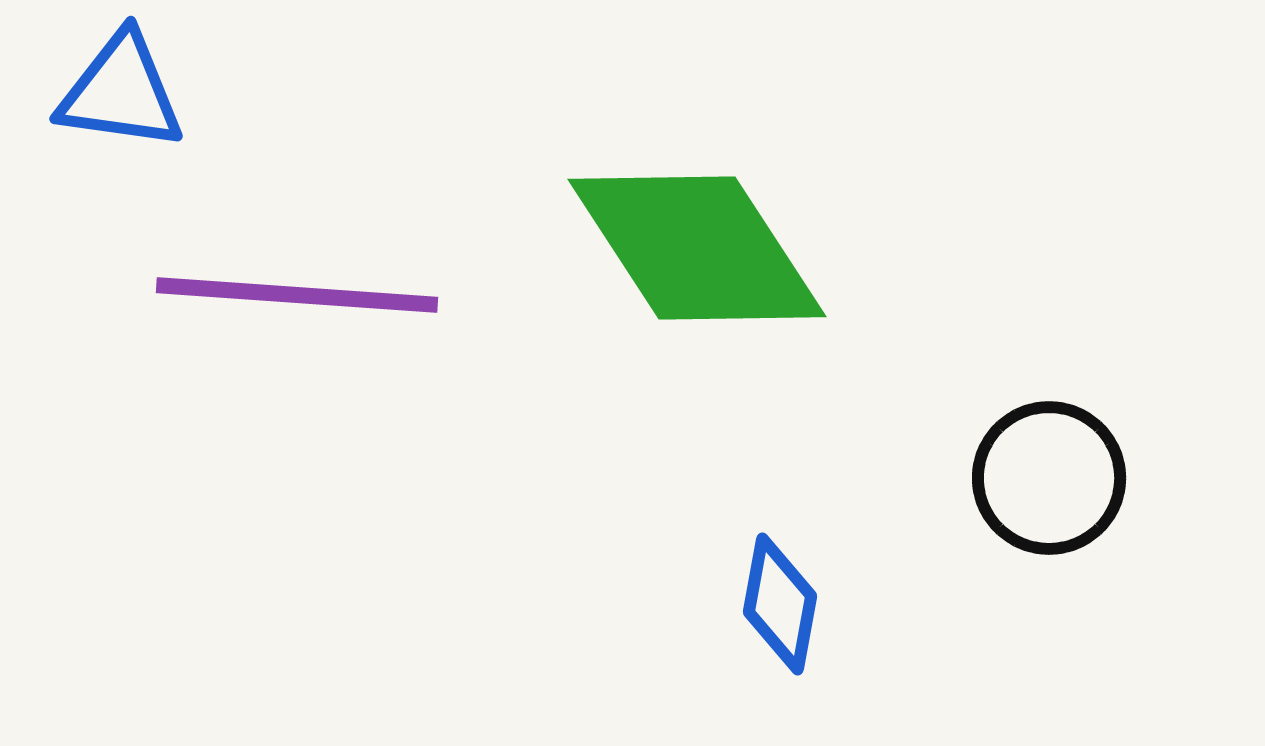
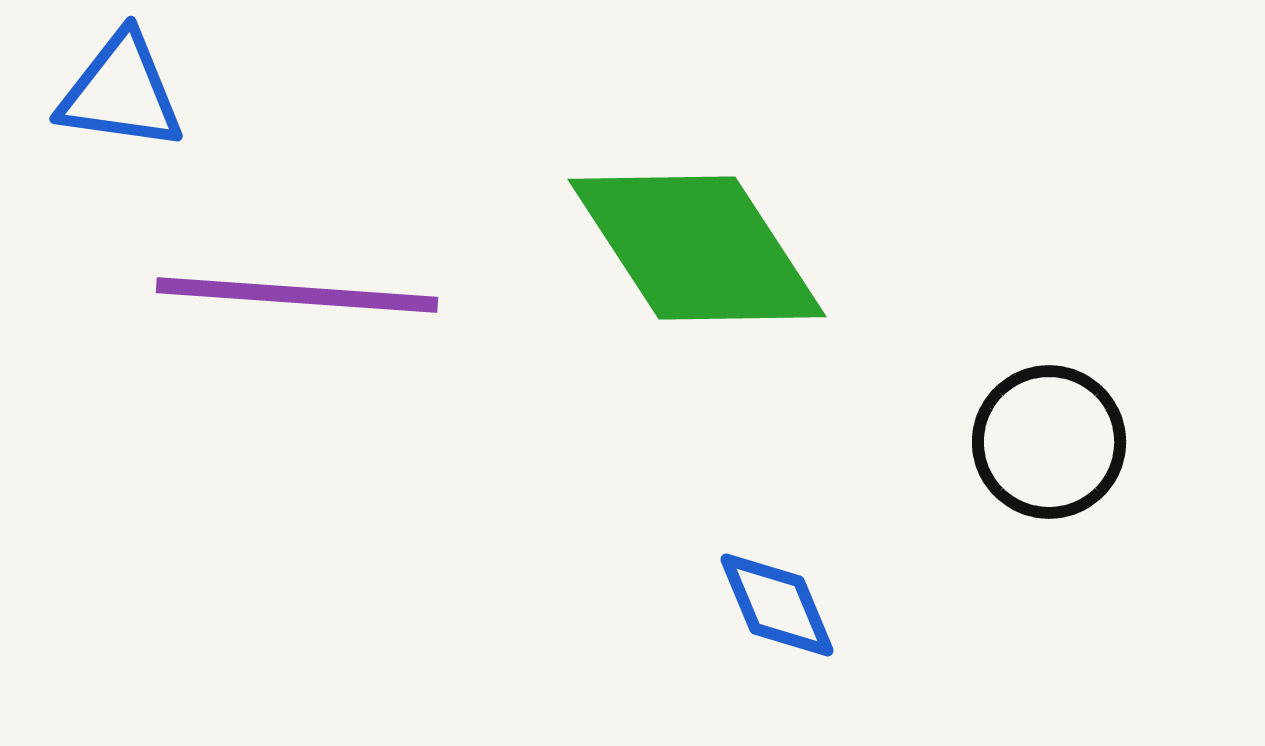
black circle: moved 36 px up
blue diamond: moved 3 px left, 1 px down; rotated 33 degrees counterclockwise
